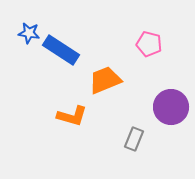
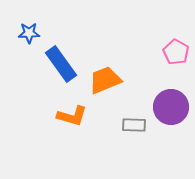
blue star: rotated 10 degrees counterclockwise
pink pentagon: moved 27 px right, 8 px down; rotated 15 degrees clockwise
blue rectangle: moved 14 px down; rotated 21 degrees clockwise
gray rectangle: moved 14 px up; rotated 70 degrees clockwise
